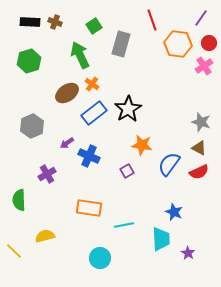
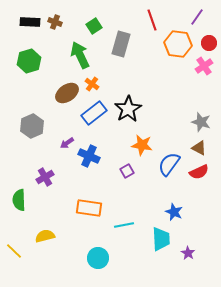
purple line: moved 4 px left, 1 px up
purple cross: moved 2 px left, 3 px down
cyan circle: moved 2 px left
